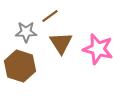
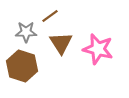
brown hexagon: moved 2 px right
